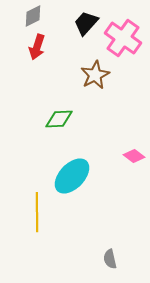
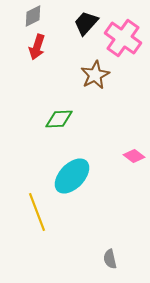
yellow line: rotated 21 degrees counterclockwise
